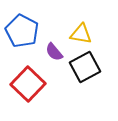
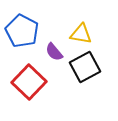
red square: moved 1 px right, 2 px up
